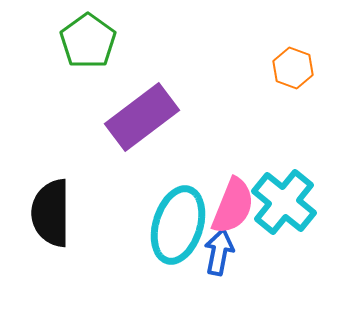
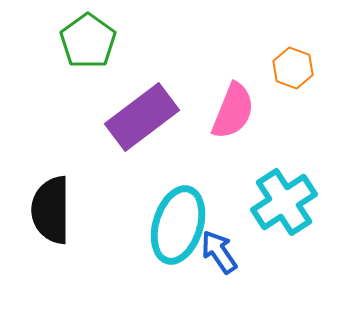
cyan cross: rotated 18 degrees clockwise
pink semicircle: moved 95 px up
black semicircle: moved 3 px up
blue arrow: rotated 45 degrees counterclockwise
